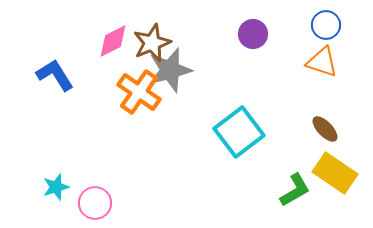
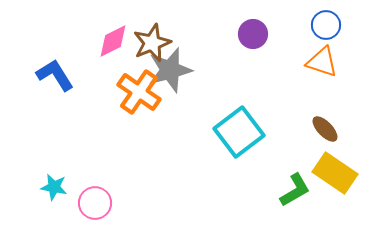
cyan star: moved 2 px left; rotated 28 degrees clockwise
